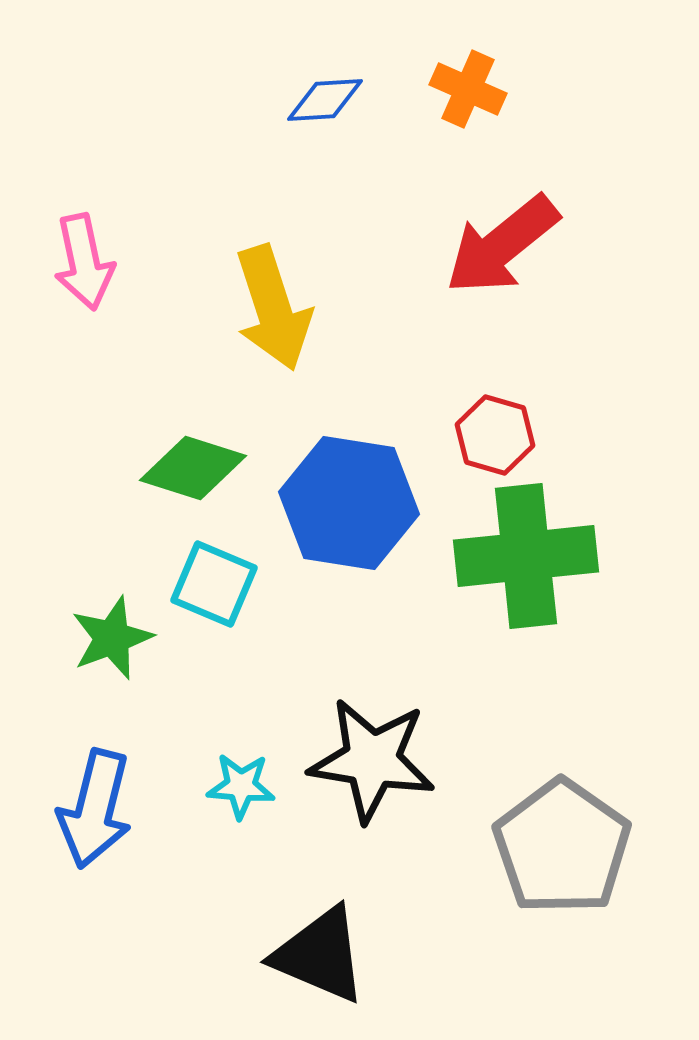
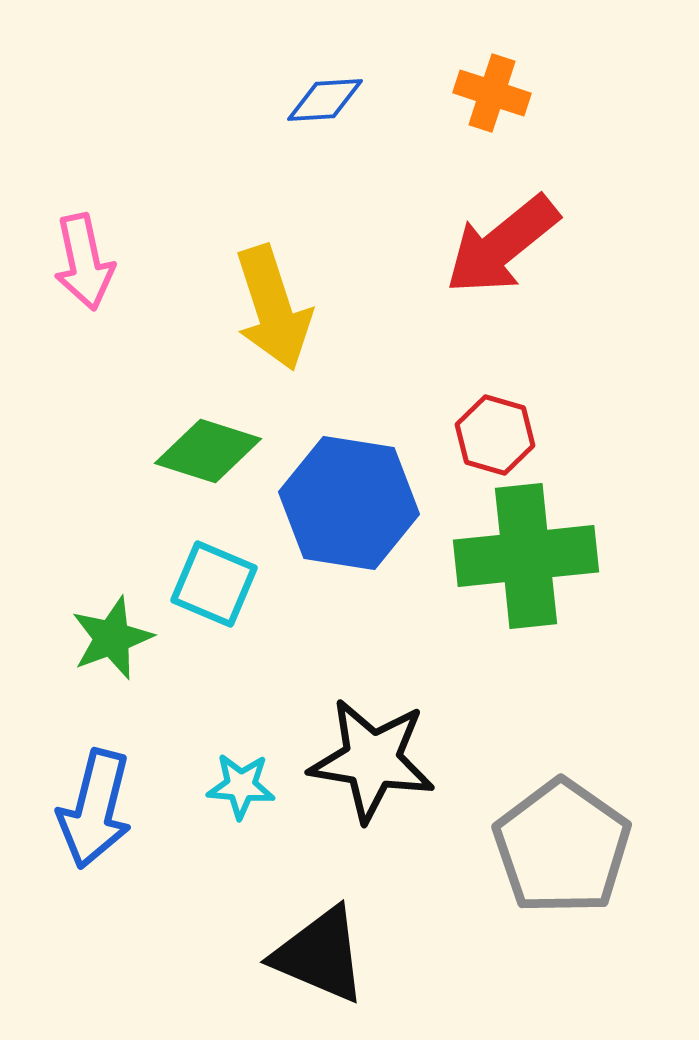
orange cross: moved 24 px right, 4 px down; rotated 6 degrees counterclockwise
green diamond: moved 15 px right, 17 px up
